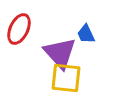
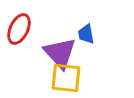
blue trapezoid: rotated 15 degrees clockwise
